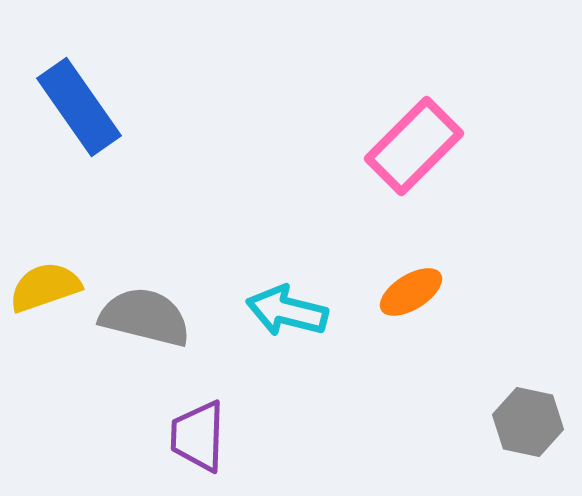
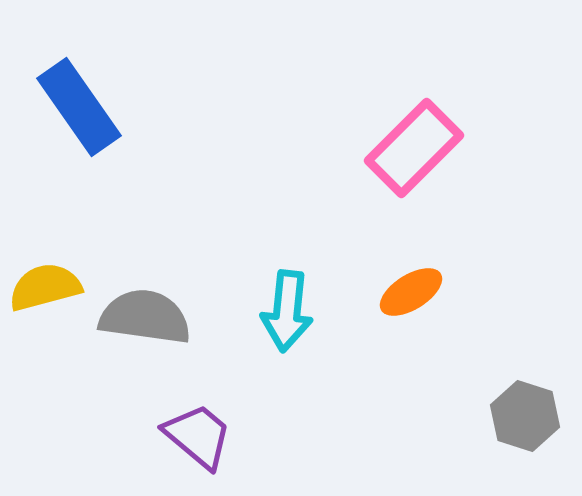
pink rectangle: moved 2 px down
yellow semicircle: rotated 4 degrees clockwise
cyan arrow: rotated 98 degrees counterclockwise
gray semicircle: rotated 6 degrees counterclockwise
gray hexagon: moved 3 px left, 6 px up; rotated 6 degrees clockwise
purple trapezoid: rotated 128 degrees clockwise
